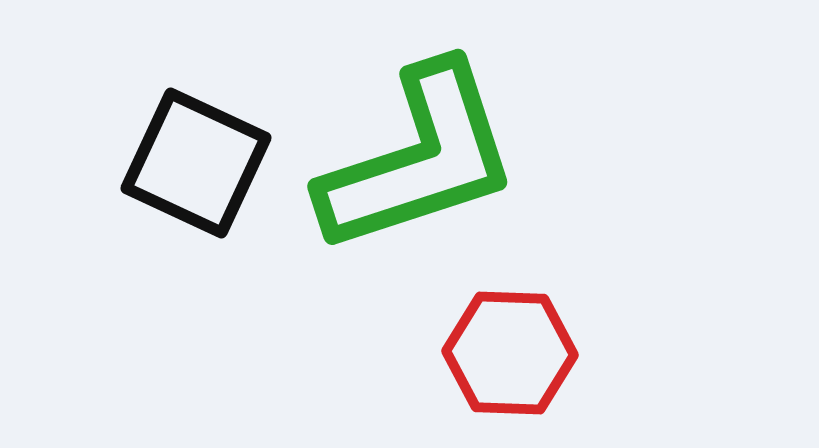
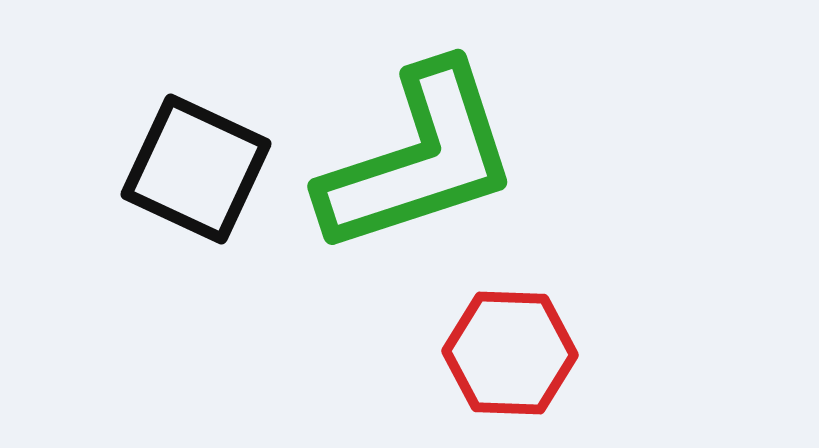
black square: moved 6 px down
